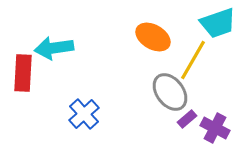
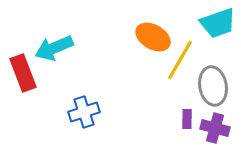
cyan arrow: rotated 15 degrees counterclockwise
yellow line: moved 13 px left
red rectangle: rotated 24 degrees counterclockwise
gray ellipse: moved 43 px right, 6 px up; rotated 27 degrees clockwise
blue cross: moved 2 px up; rotated 24 degrees clockwise
purple rectangle: rotated 48 degrees counterclockwise
purple cross: rotated 12 degrees counterclockwise
